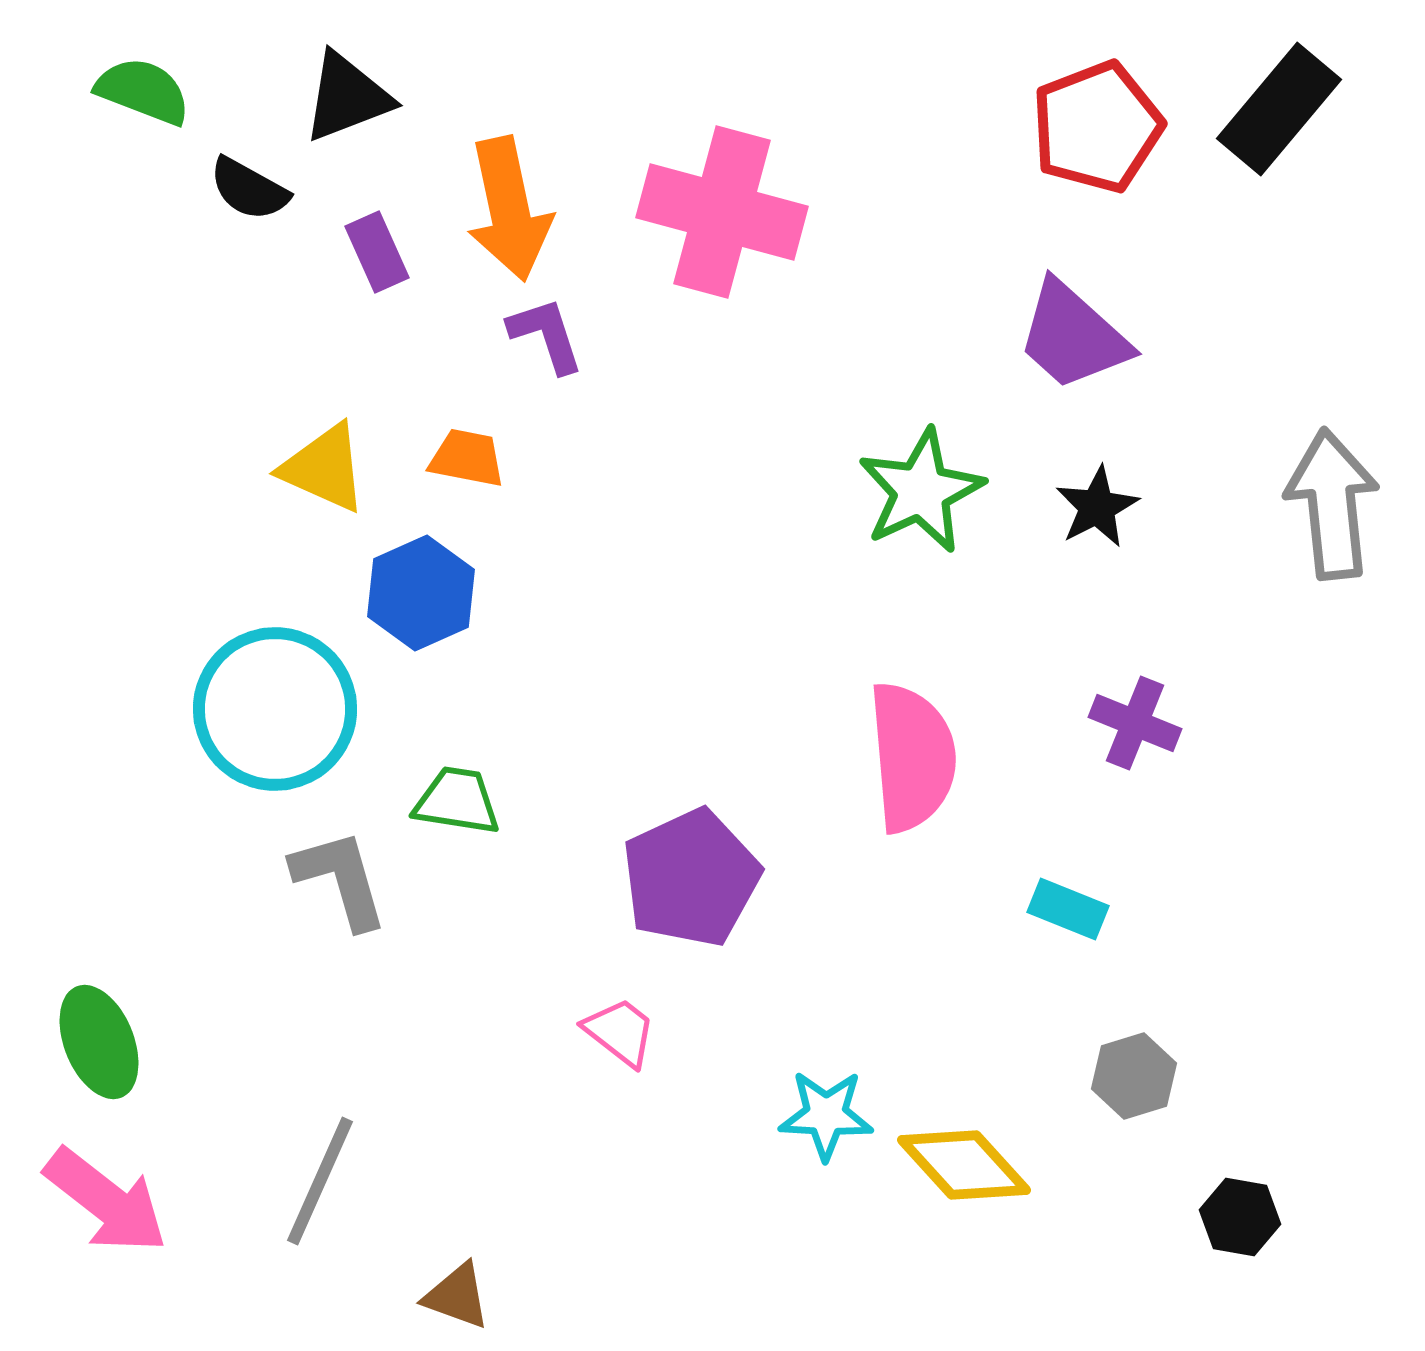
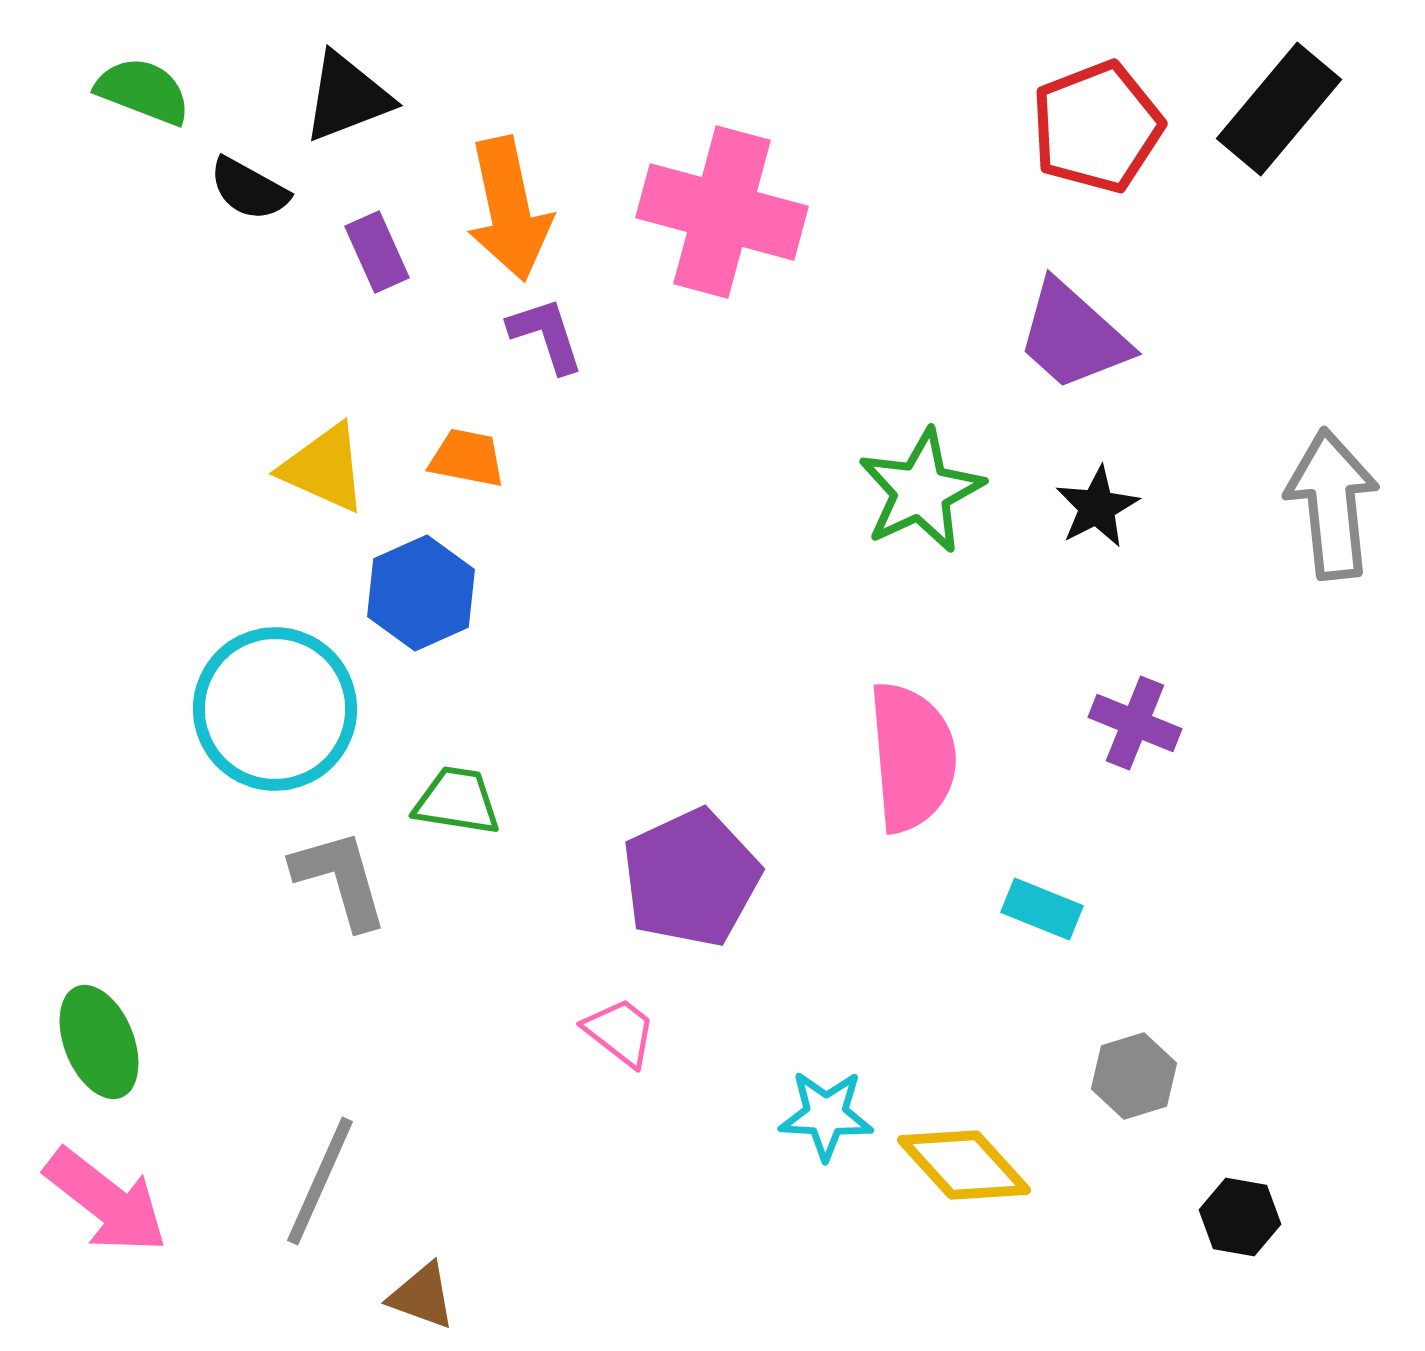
cyan rectangle: moved 26 px left
brown triangle: moved 35 px left
